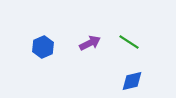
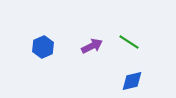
purple arrow: moved 2 px right, 3 px down
